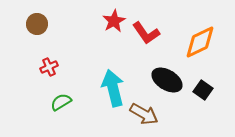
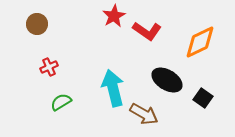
red star: moved 5 px up
red L-shape: moved 1 px right, 2 px up; rotated 20 degrees counterclockwise
black square: moved 8 px down
